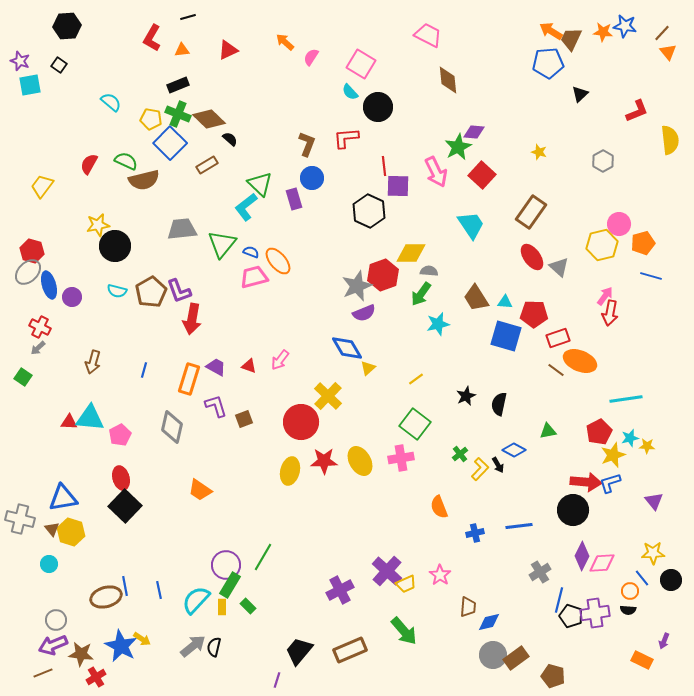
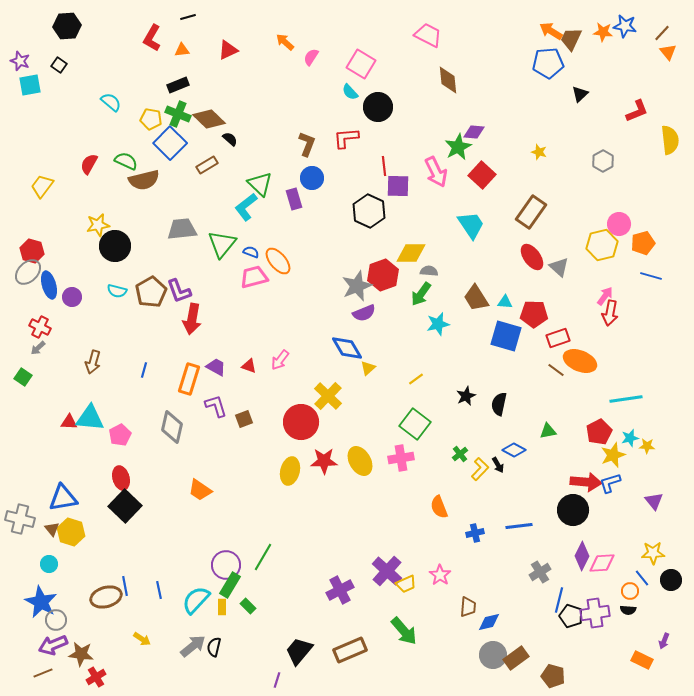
blue star at (121, 646): moved 80 px left, 44 px up
